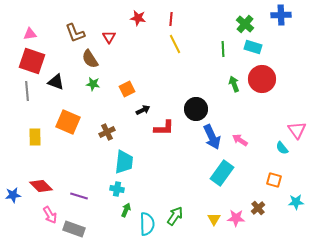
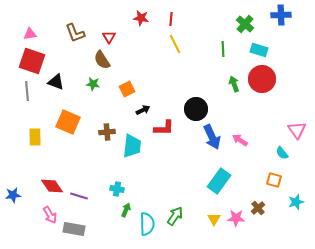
red star at (138, 18): moved 3 px right
cyan rectangle at (253, 47): moved 6 px right, 3 px down
brown semicircle at (90, 59): moved 12 px right, 1 px down
brown cross at (107, 132): rotated 21 degrees clockwise
cyan semicircle at (282, 148): moved 5 px down
cyan trapezoid at (124, 162): moved 8 px right, 16 px up
cyan rectangle at (222, 173): moved 3 px left, 8 px down
red diamond at (41, 186): moved 11 px right; rotated 10 degrees clockwise
cyan star at (296, 202): rotated 14 degrees counterclockwise
gray rectangle at (74, 229): rotated 10 degrees counterclockwise
